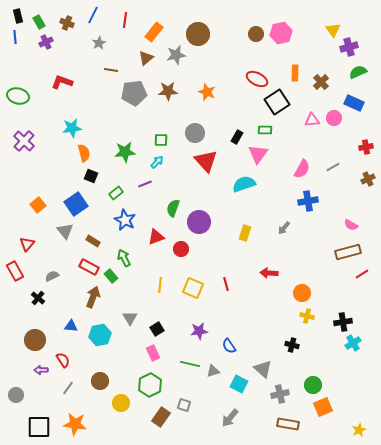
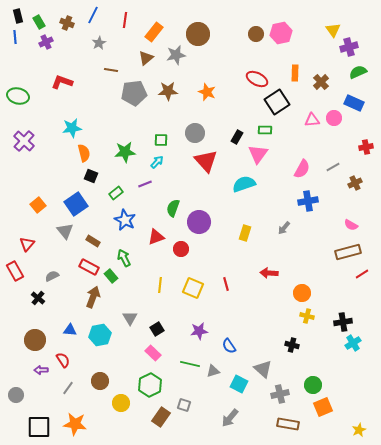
brown cross at (368, 179): moved 13 px left, 4 px down
blue triangle at (71, 326): moved 1 px left, 4 px down
pink rectangle at (153, 353): rotated 21 degrees counterclockwise
